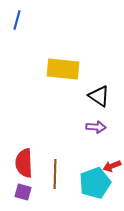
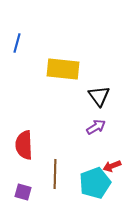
blue line: moved 23 px down
black triangle: rotated 20 degrees clockwise
purple arrow: rotated 36 degrees counterclockwise
red semicircle: moved 18 px up
